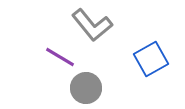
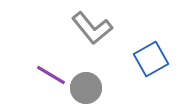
gray L-shape: moved 3 px down
purple line: moved 9 px left, 18 px down
